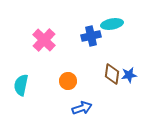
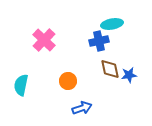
blue cross: moved 8 px right, 5 px down
brown diamond: moved 2 px left, 5 px up; rotated 20 degrees counterclockwise
